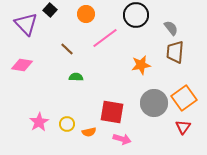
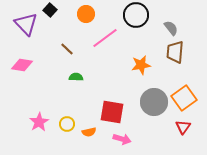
gray circle: moved 1 px up
